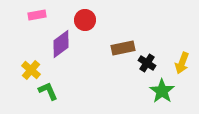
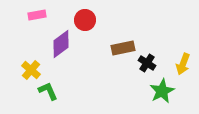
yellow arrow: moved 1 px right, 1 px down
green star: rotated 10 degrees clockwise
